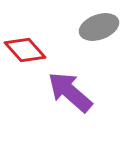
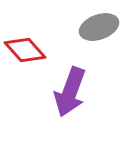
purple arrow: rotated 111 degrees counterclockwise
